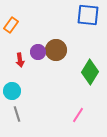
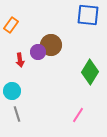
brown circle: moved 5 px left, 5 px up
